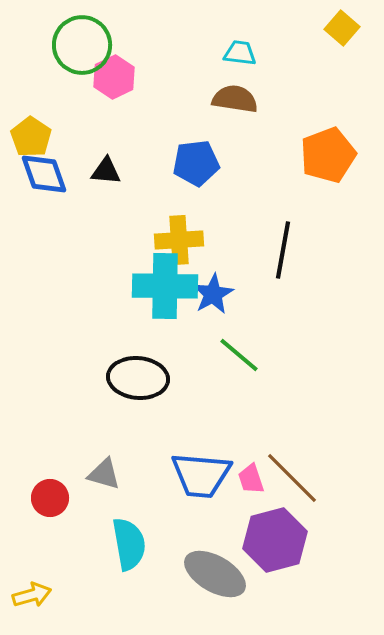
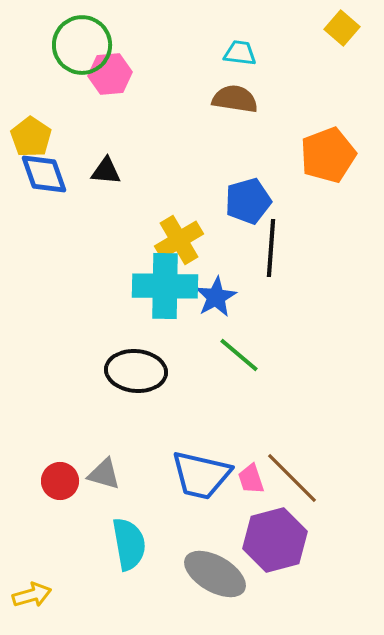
pink hexagon: moved 4 px left, 3 px up; rotated 21 degrees clockwise
blue pentagon: moved 52 px right, 38 px down; rotated 9 degrees counterclockwise
yellow cross: rotated 27 degrees counterclockwise
black line: moved 12 px left, 2 px up; rotated 6 degrees counterclockwise
blue star: moved 3 px right, 3 px down
black ellipse: moved 2 px left, 7 px up
blue trapezoid: rotated 8 degrees clockwise
red circle: moved 10 px right, 17 px up
